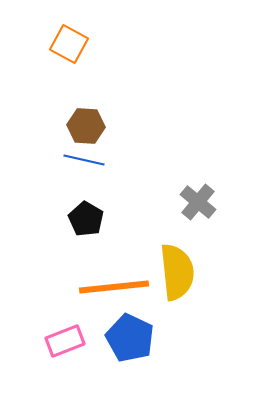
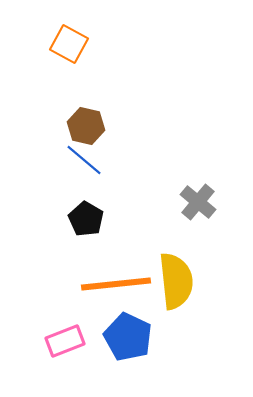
brown hexagon: rotated 9 degrees clockwise
blue line: rotated 27 degrees clockwise
yellow semicircle: moved 1 px left, 9 px down
orange line: moved 2 px right, 3 px up
blue pentagon: moved 2 px left, 1 px up
